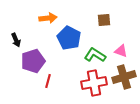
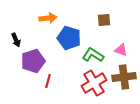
blue pentagon: rotated 10 degrees counterclockwise
pink triangle: moved 1 px up
green L-shape: moved 2 px left
brown cross: rotated 10 degrees clockwise
red cross: rotated 20 degrees counterclockwise
